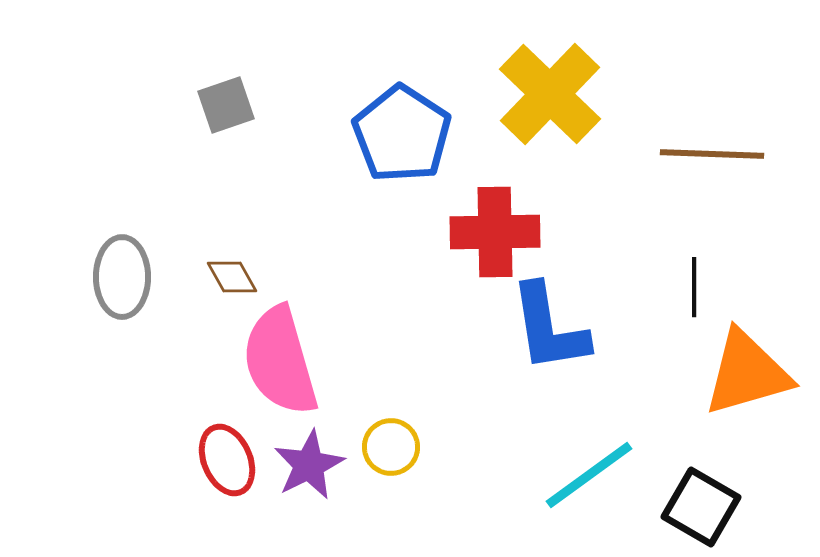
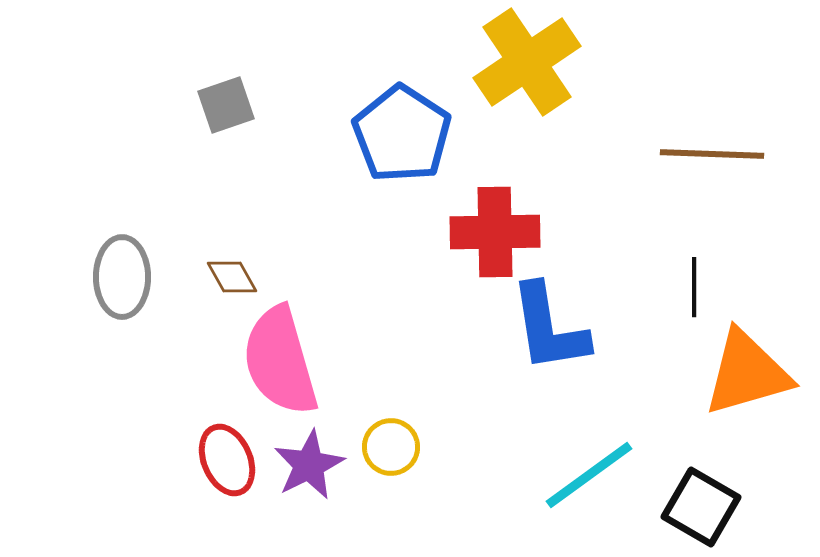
yellow cross: moved 23 px left, 32 px up; rotated 12 degrees clockwise
